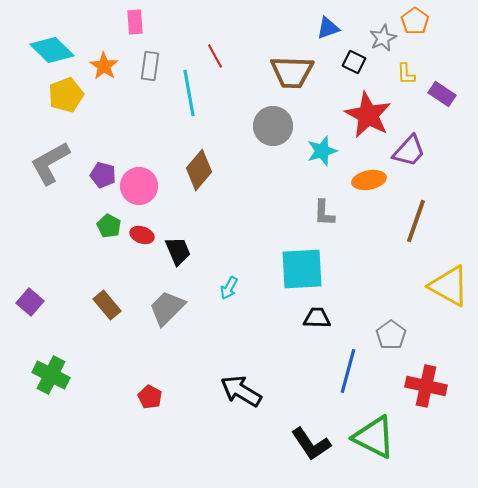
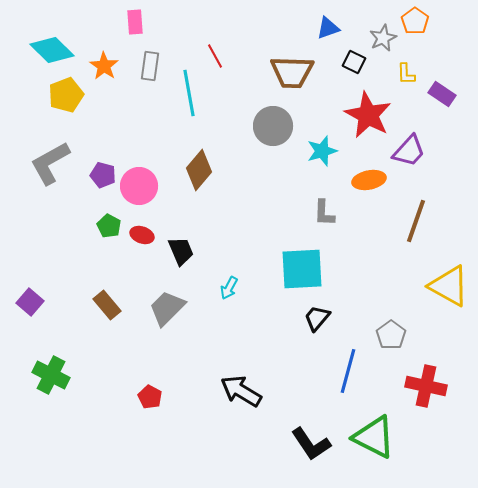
black trapezoid at (178, 251): moved 3 px right
black trapezoid at (317, 318): rotated 52 degrees counterclockwise
